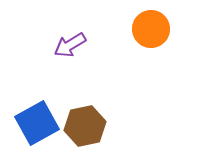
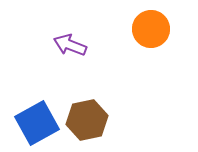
purple arrow: rotated 52 degrees clockwise
brown hexagon: moved 2 px right, 6 px up
